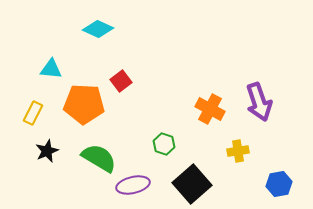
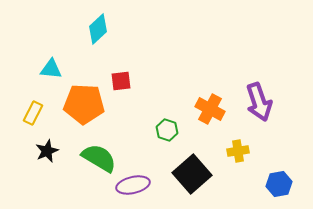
cyan diamond: rotated 68 degrees counterclockwise
red square: rotated 30 degrees clockwise
green hexagon: moved 3 px right, 14 px up
black square: moved 10 px up
